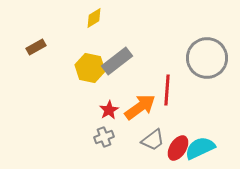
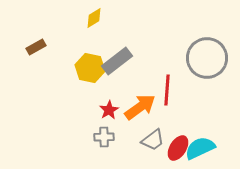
gray cross: rotated 18 degrees clockwise
